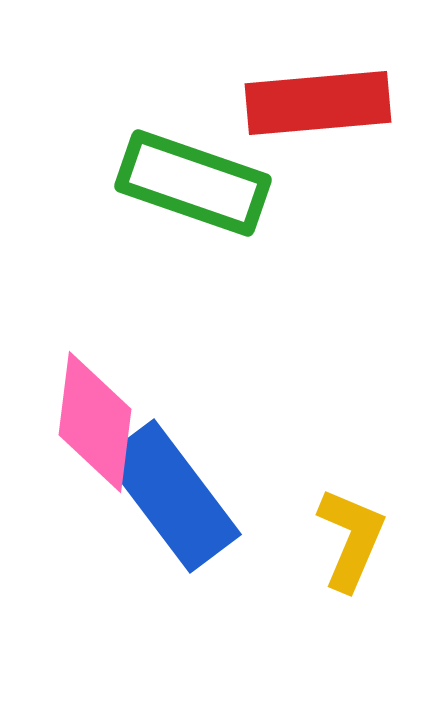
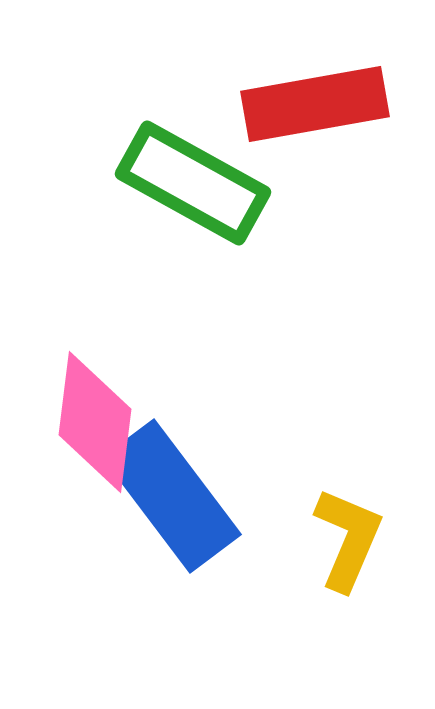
red rectangle: moved 3 px left, 1 px down; rotated 5 degrees counterclockwise
green rectangle: rotated 10 degrees clockwise
yellow L-shape: moved 3 px left
